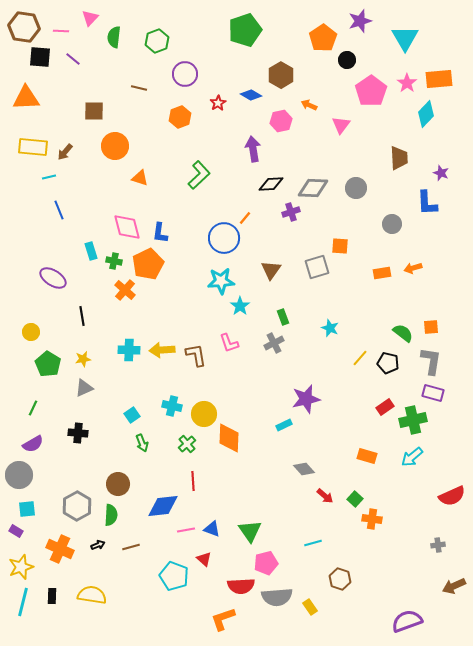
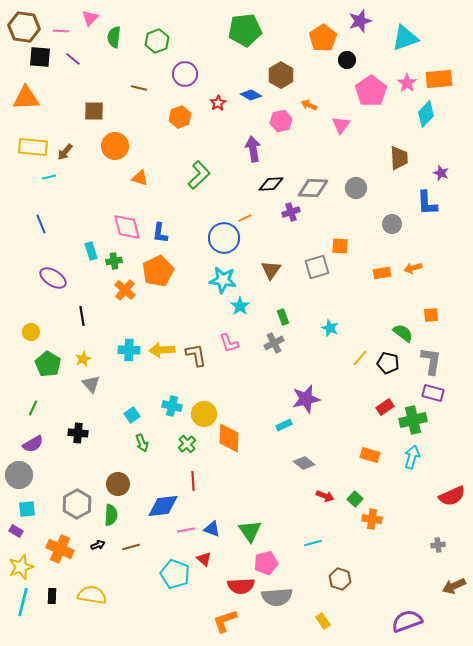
green pentagon at (245, 30): rotated 12 degrees clockwise
cyan triangle at (405, 38): rotated 40 degrees clockwise
blue line at (59, 210): moved 18 px left, 14 px down
orange line at (245, 218): rotated 24 degrees clockwise
green cross at (114, 261): rotated 21 degrees counterclockwise
orange pentagon at (148, 264): moved 10 px right, 7 px down
cyan star at (221, 281): moved 2 px right, 1 px up; rotated 12 degrees clockwise
orange square at (431, 327): moved 12 px up
yellow star at (83, 359): rotated 14 degrees counterclockwise
gray triangle at (84, 388): moved 7 px right, 4 px up; rotated 48 degrees counterclockwise
orange rectangle at (367, 456): moved 3 px right, 1 px up
cyan arrow at (412, 457): rotated 145 degrees clockwise
gray diamond at (304, 469): moved 6 px up; rotated 10 degrees counterclockwise
red arrow at (325, 496): rotated 18 degrees counterclockwise
gray hexagon at (77, 506): moved 2 px up
cyan pentagon at (174, 576): moved 1 px right, 2 px up
yellow rectangle at (310, 607): moved 13 px right, 14 px down
orange L-shape at (223, 619): moved 2 px right, 2 px down
